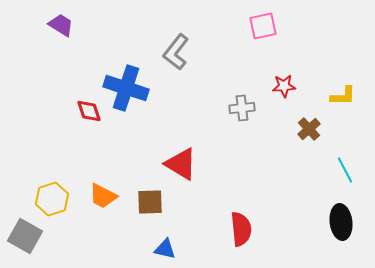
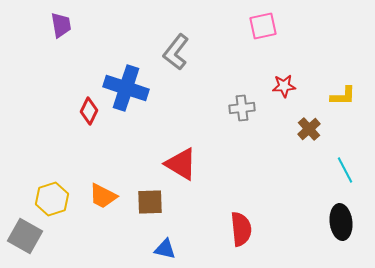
purple trapezoid: rotated 48 degrees clockwise
red diamond: rotated 44 degrees clockwise
